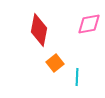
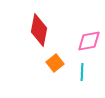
pink diamond: moved 17 px down
cyan line: moved 5 px right, 5 px up
